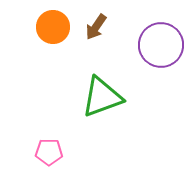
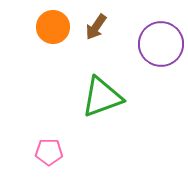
purple circle: moved 1 px up
